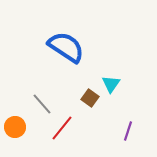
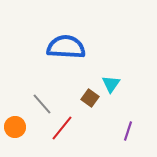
blue semicircle: rotated 30 degrees counterclockwise
